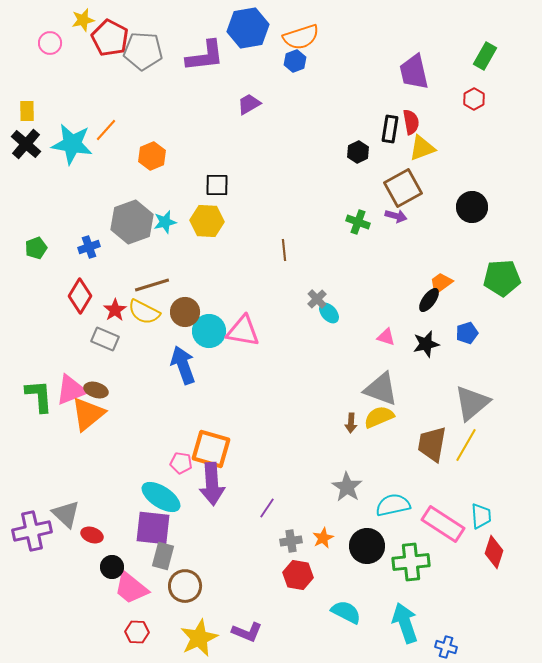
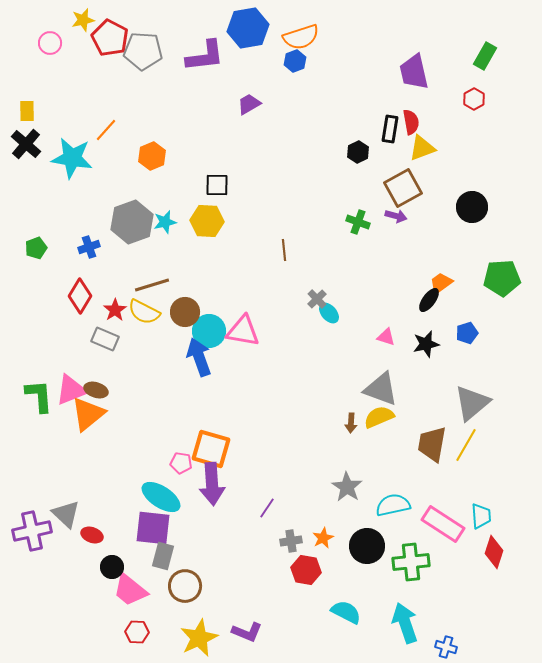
cyan star at (72, 144): moved 14 px down
blue arrow at (183, 365): moved 16 px right, 8 px up
red hexagon at (298, 575): moved 8 px right, 5 px up
pink trapezoid at (131, 588): moved 1 px left, 2 px down
